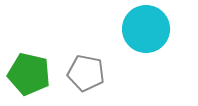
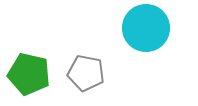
cyan circle: moved 1 px up
